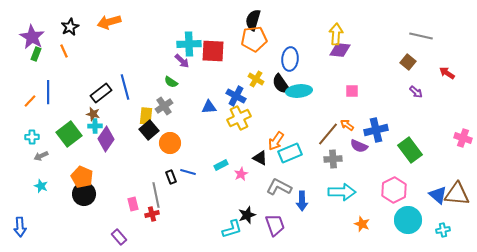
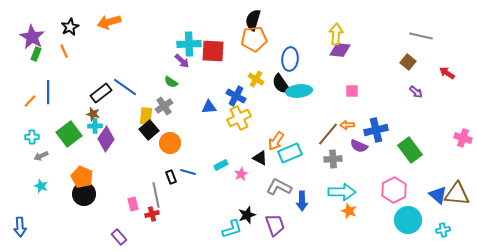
blue line at (125, 87): rotated 40 degrees counterclockwise
orange arrow at (347, 125): rotated 40 degrees counterclockwise
orange star at (362, 224): moved 13 px left, 13 px up
